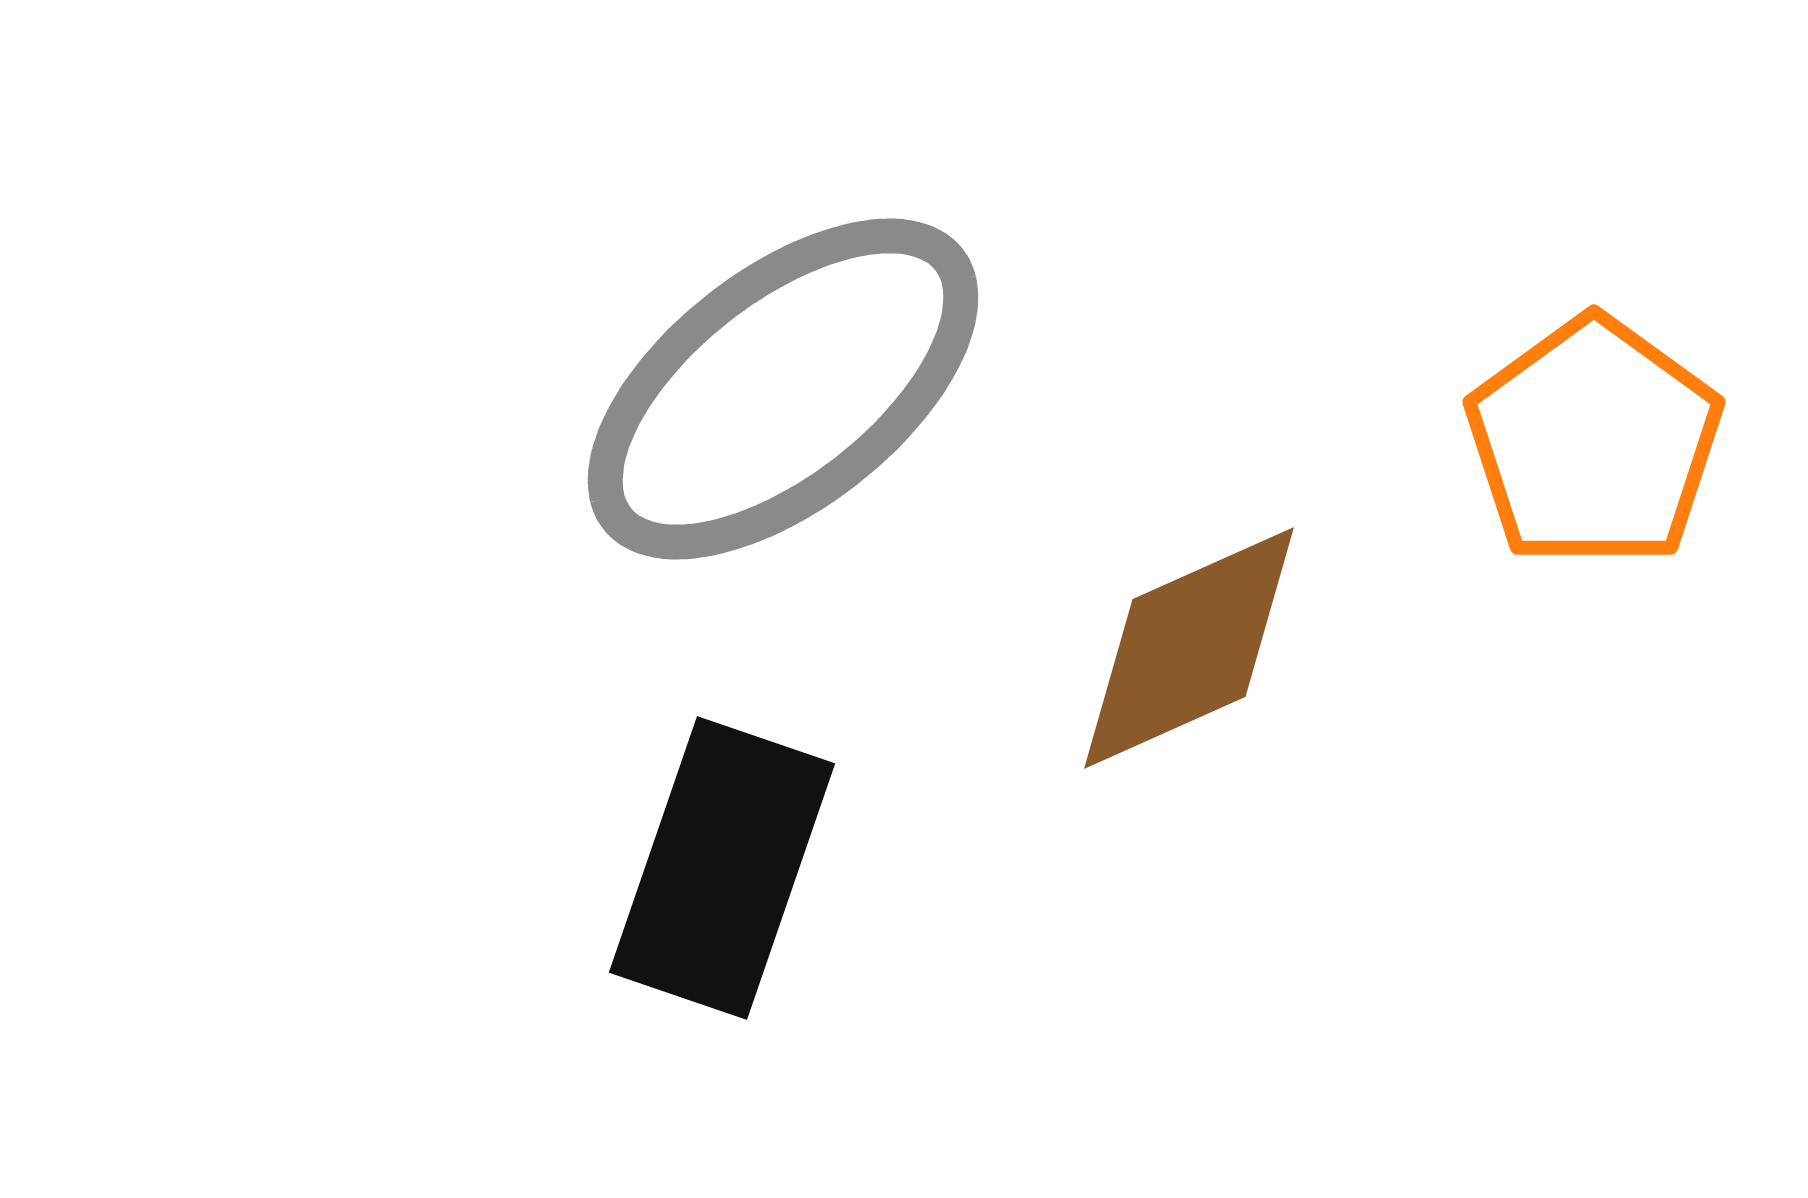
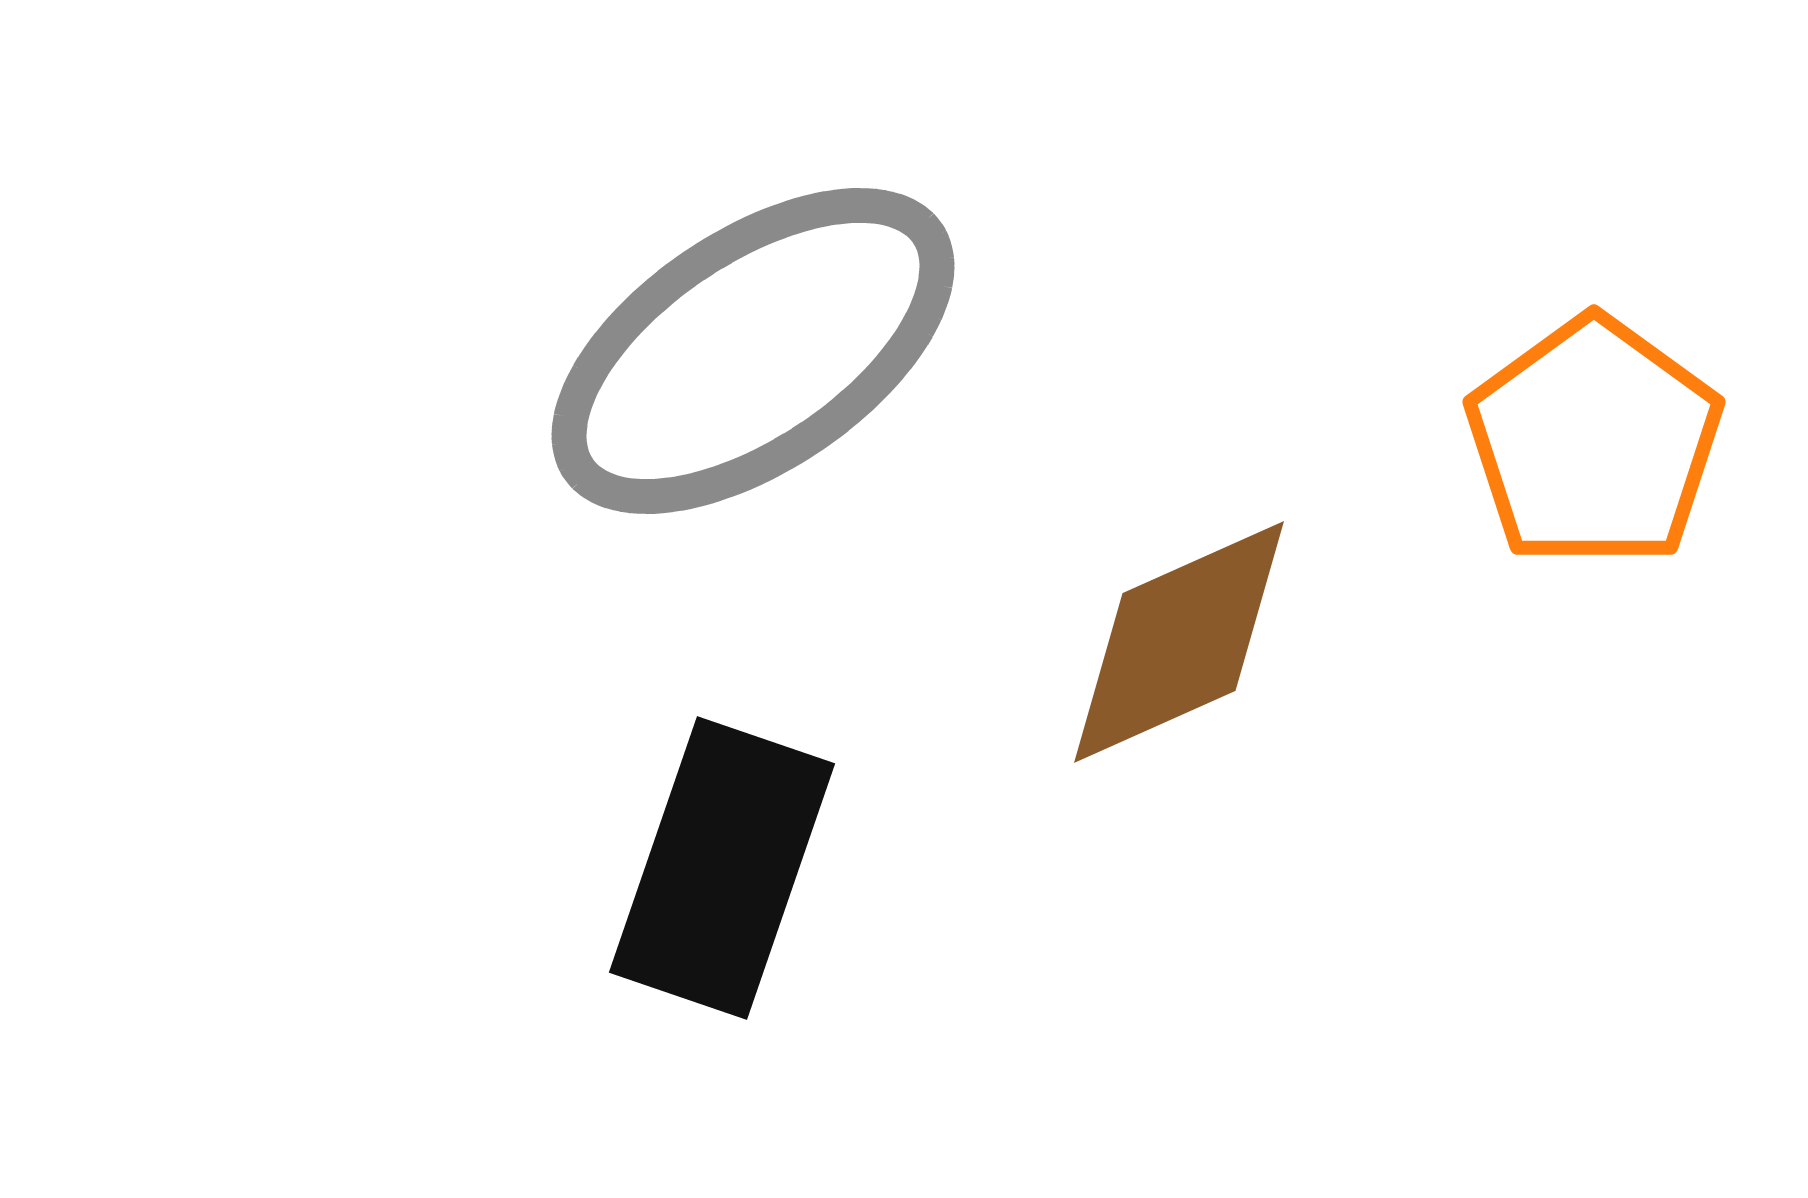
gray ellipse: moved 30 px left, 38 px up; rotated 4 degrees clockwise
brown diamond: moved 10 px left, 6 px up
